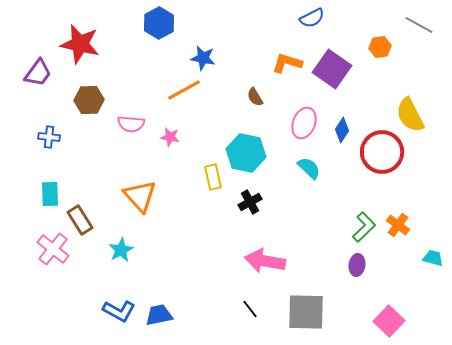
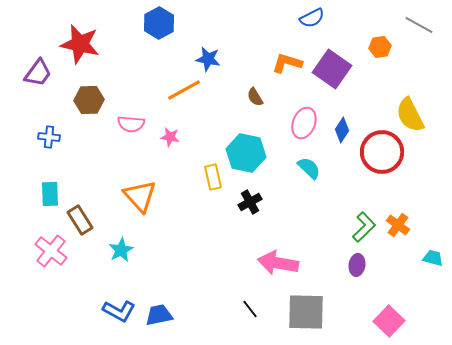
blue star: moved 5 px right, 1 px down
pink cross: moved 2 px left, 2 px down
pink arrow: moved 13 px right, 2 px down
